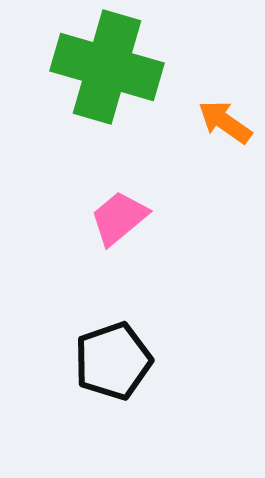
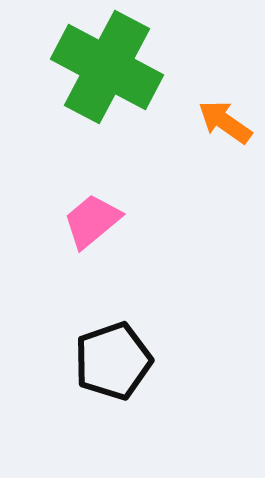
green cross: rotated 12 degrees clockwise
pink trapezoid: moved 27 px left, 3 px down
